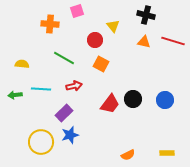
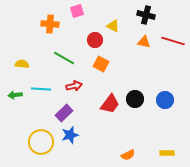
yellow triangle: rotated 24 degrees counterclockwise
black circle: moved 2 px right
